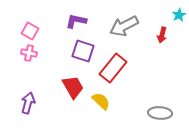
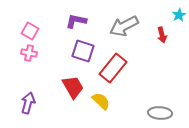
red arrow: rotated 28 degrees counterclockwise
